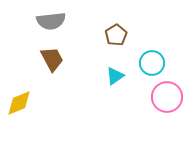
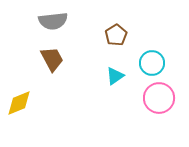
gray semicircle: moved 2 px right
pink circle: moved 8 px left, 1 px down
